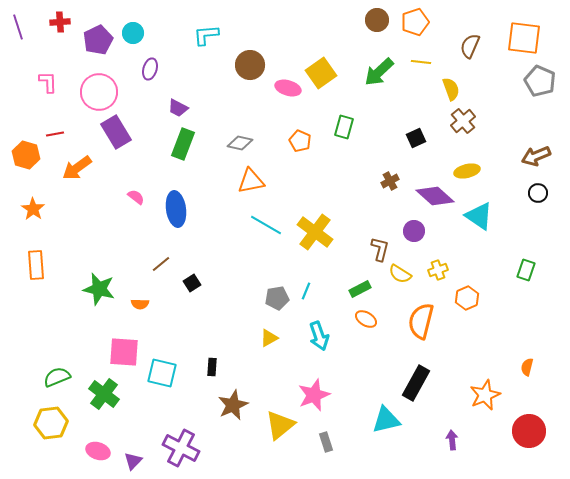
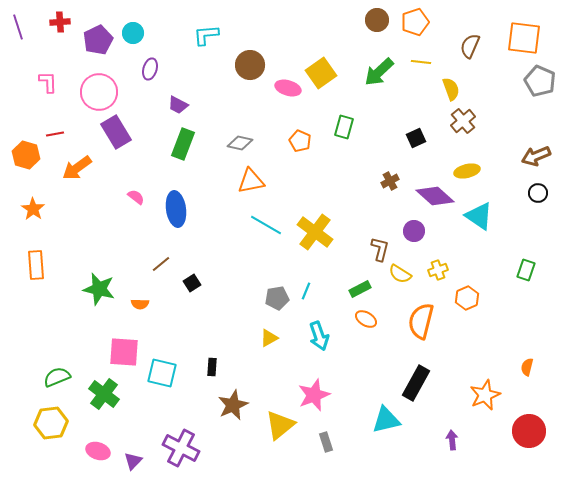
purple trapezoid at (178, 108): moved 3 px up
